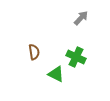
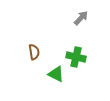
green cross: rotated 12 degrees counterclockwise
